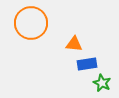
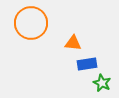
orange triangle: moved 1 px left, 1 px up
